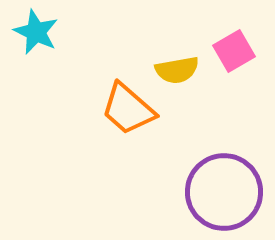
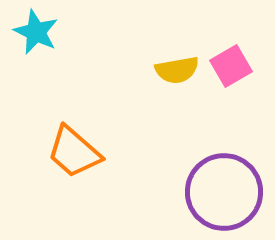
pink square: moved 3 px left, 15 px down
orange trapezoid: moved 54 px left, 43 px down
